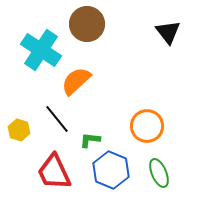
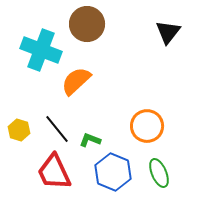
black triangle: rotated 16 degrees clockwise
cyan cross: rotated 12 degrees counterclockwise
black line: moved 10 px down
green L-shape: rotated 15 degrees clockwise
blue hexagon: moved 2 px right, 2 px down
